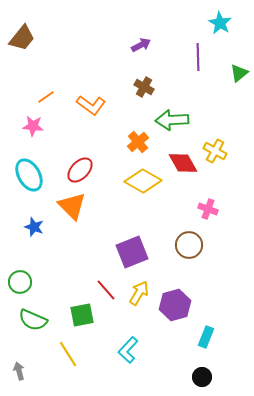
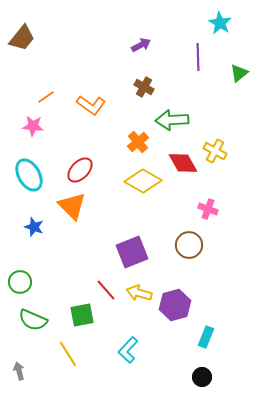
yellow arrow: rotated 105 degrees counterclockwise
